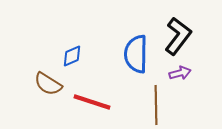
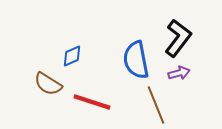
black L-shape: moved 2 px down
blue semicircle: moved 6 px down; rotated 12 degrees counterclockwise
purple arrow: moved 1 px left
brown line: rotated 21 degrees counterclockwise
